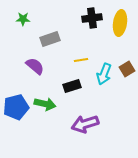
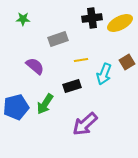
yellow ellipse: rotated 55 degrees clockwise
gray rectangle: moved 8 px right
brown square: moved 7 px up
green arrow: rotated 110 degrees clockwise
purple arrow: rotated 24 degrees counterclockwise
